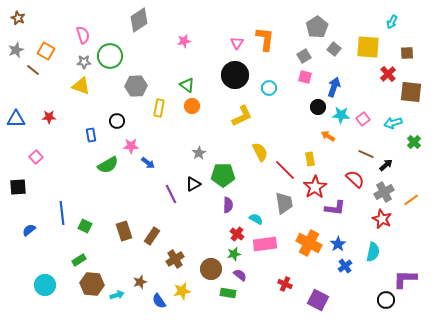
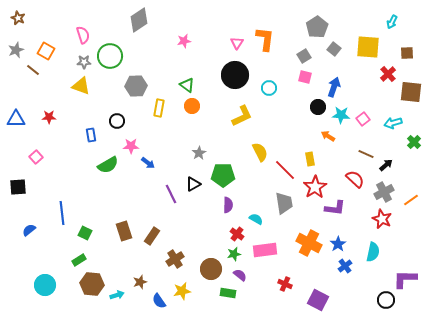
green square at (85, 226): moved 7 px down
pink rectangle at (265, 244): moved 6 px down
